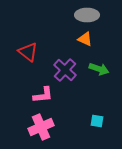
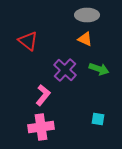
red triangle: moved 11 px up
pink L-shape: rotated 45 degrees counterclockwise
cyan square: moved 1 px right, 2 px up
pink cross: rotated 15 degrees clockwise
